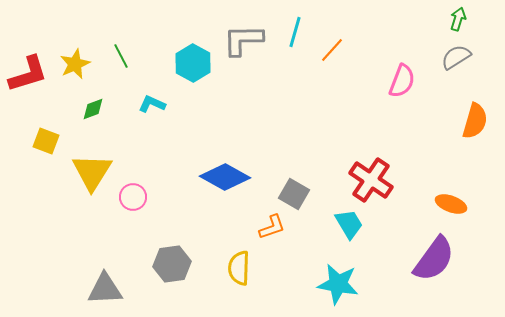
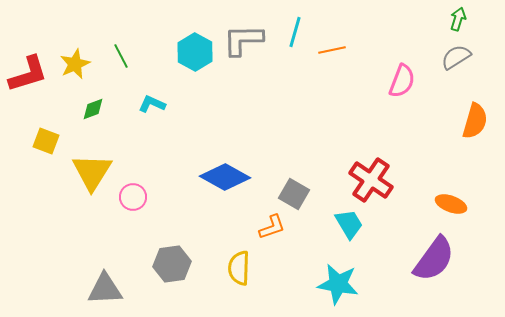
orange line: rotated 36 degrees clockwise
cyan hexagon: moved 2 px right, 11 px up
